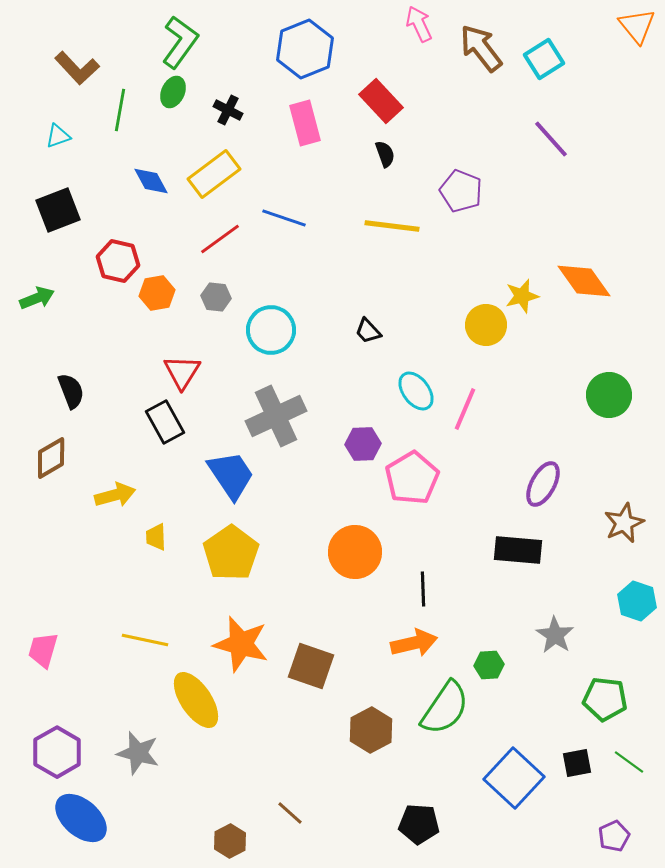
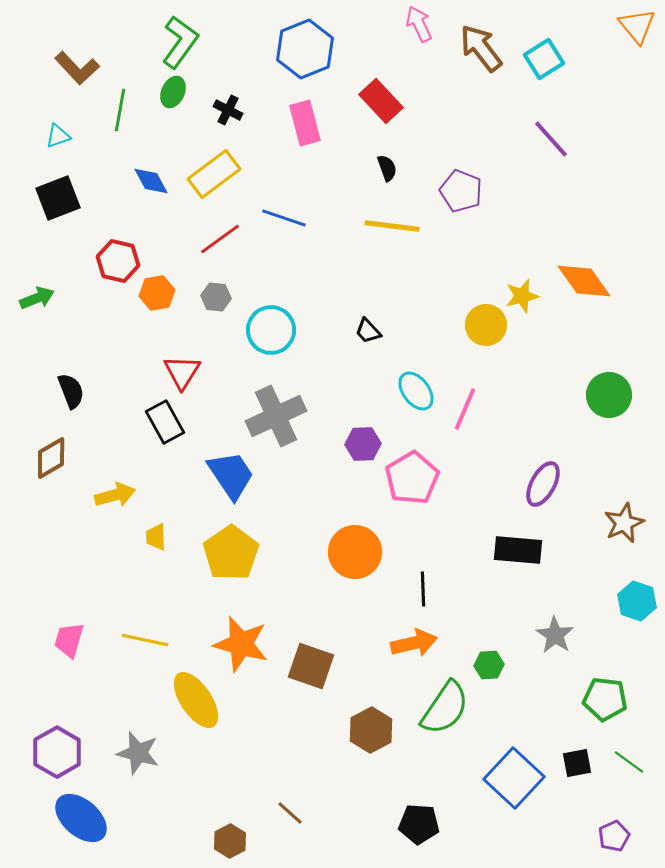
black semicircle at (385, 154): moved 2 px right, 14 px down
black square at (58, 210): moved 12 px up
pink trapezoid at (43, 650): moved 26 px right, 10 px up
